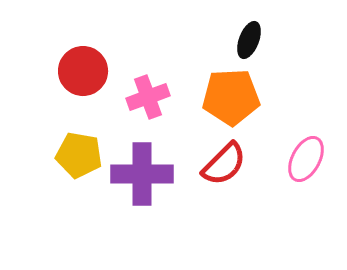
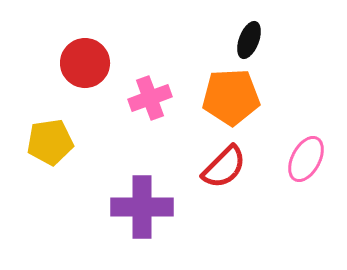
red circle: moved 2 px right, 8 px up
pink cross: moved 2 px right, 1 px down
yellow pentagon: moved 29 px left, 13 px up; rotated 18 degrees counterclockwise
red semicircle: moved 3 px down
purple cross: moved 33 px down
